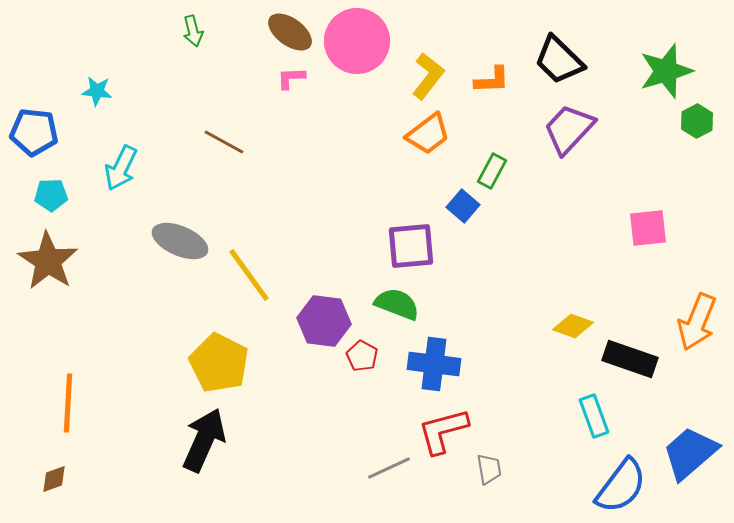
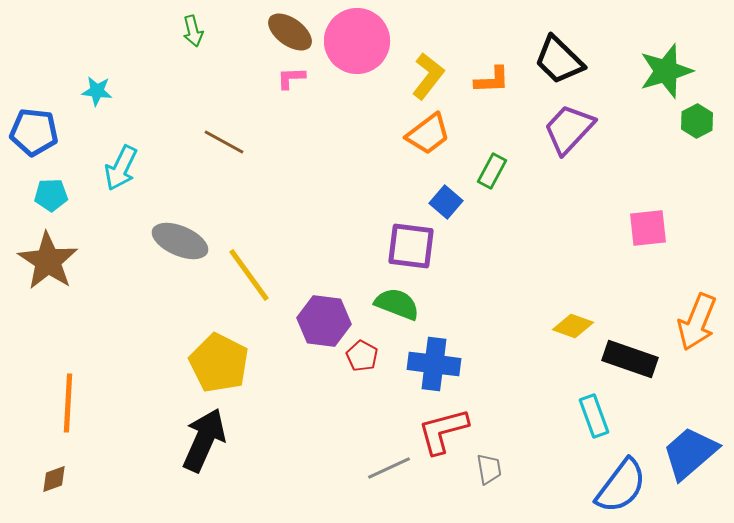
blue square: moved 17 px left, 4 px up
purple square: rotated 12 degrees clockwise
